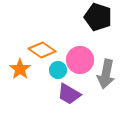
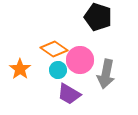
orange diamond: moved 12 px right, 1 px up
